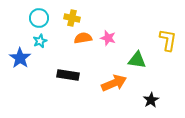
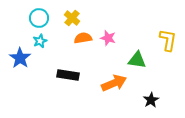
yellow cross: rotated 28 degrees clockwise
